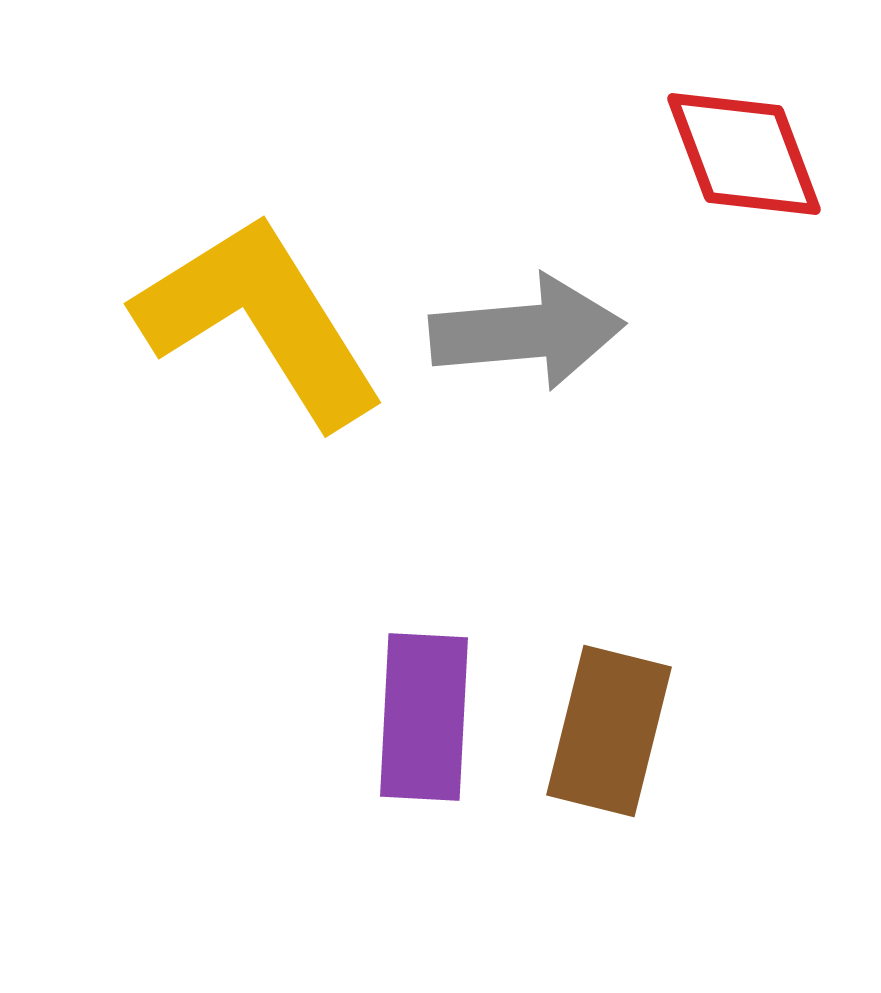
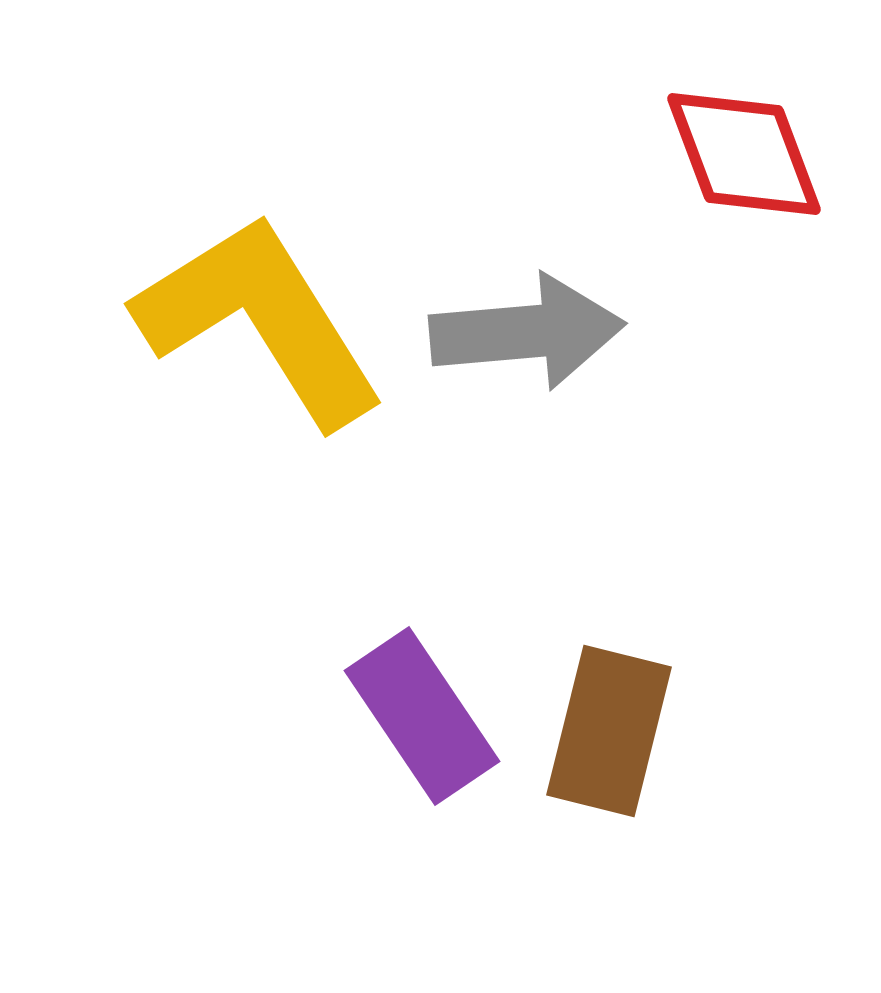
purple rectangle: moved 2 px left, 1 px up; rotated 37 degrees counterclockwise
